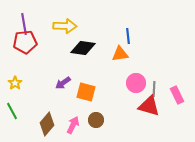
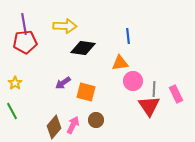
orange triangle: moved 9 px down
pink circle: moved 3 px left, 2 px up
pink rectangle: moved 1 px left, 1 px up
red triangle: rotated 40 degrees clockwise
brown diamond: moved 7 px right, 3 px down
